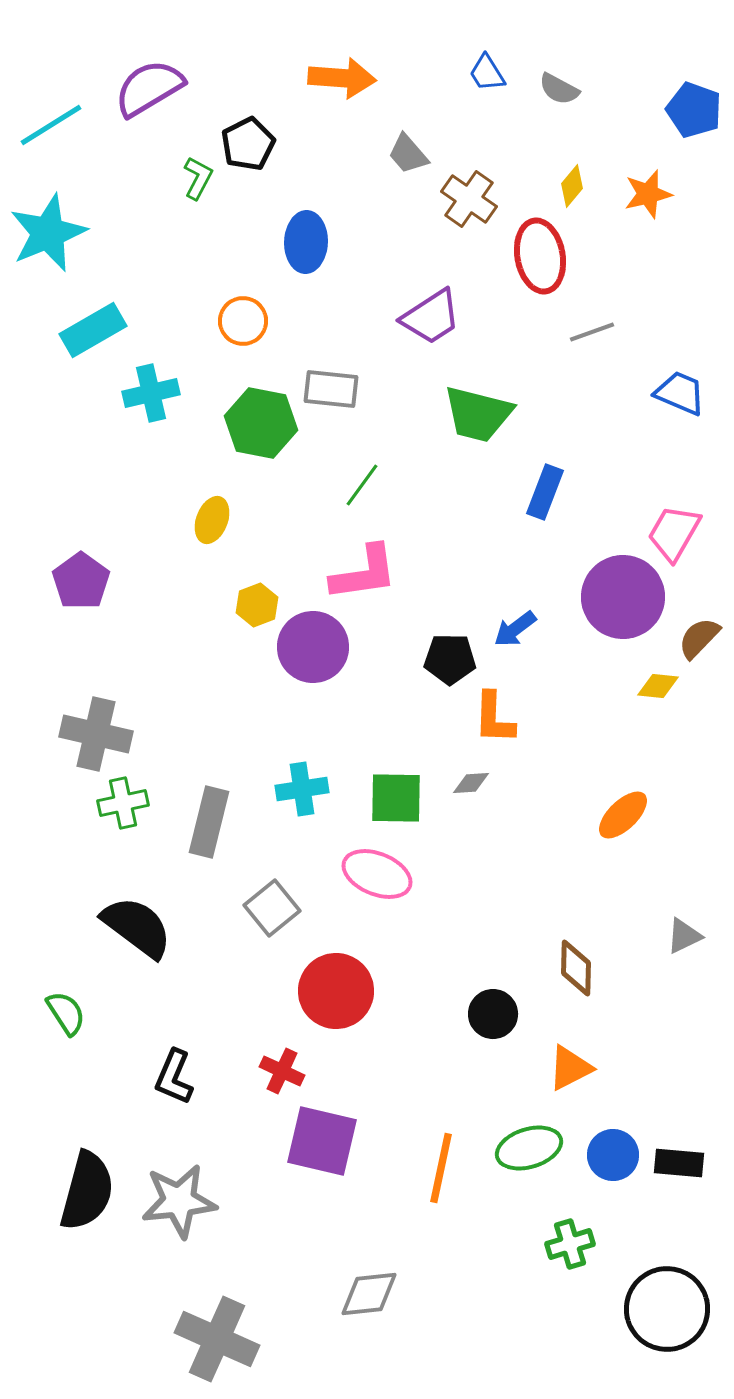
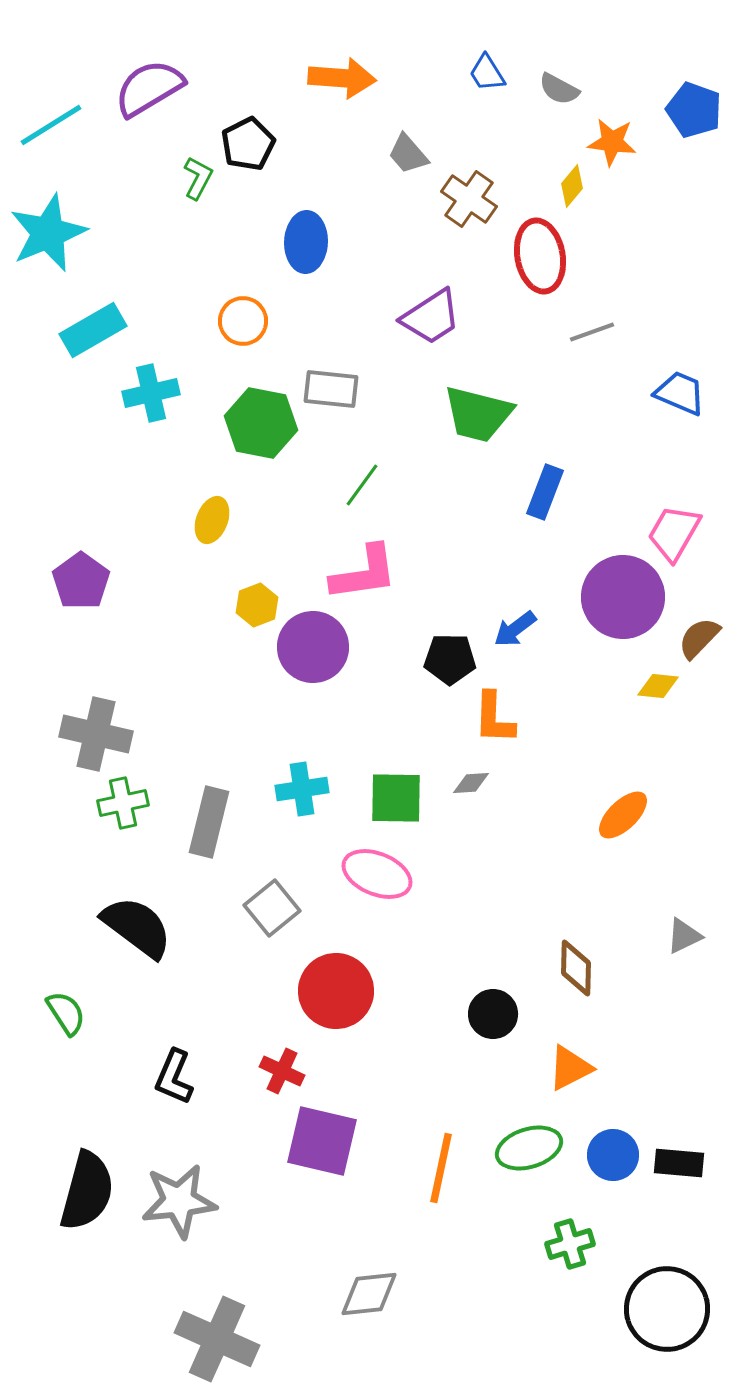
orange star at (648, 194): moved 36 px left, 52 px up; rotated 21 degrees clockwise
